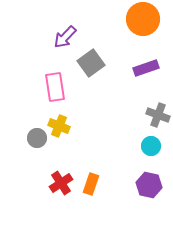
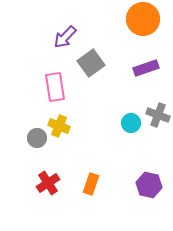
cyan circle: moved 20 px left, 23 px up
red cross: moved 13 px left
